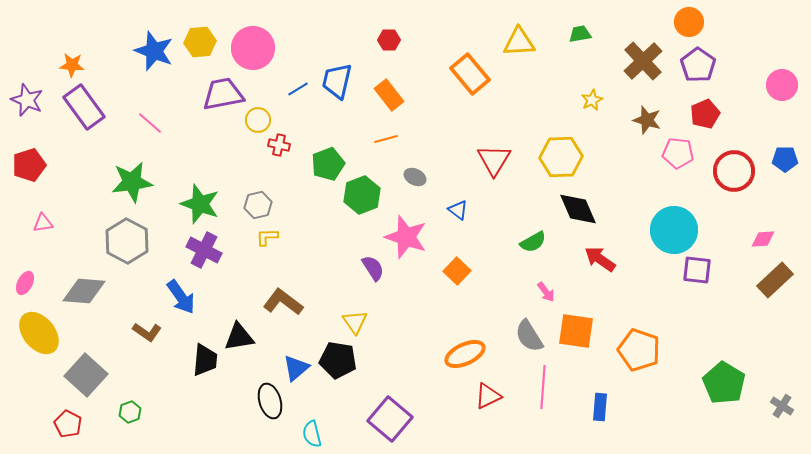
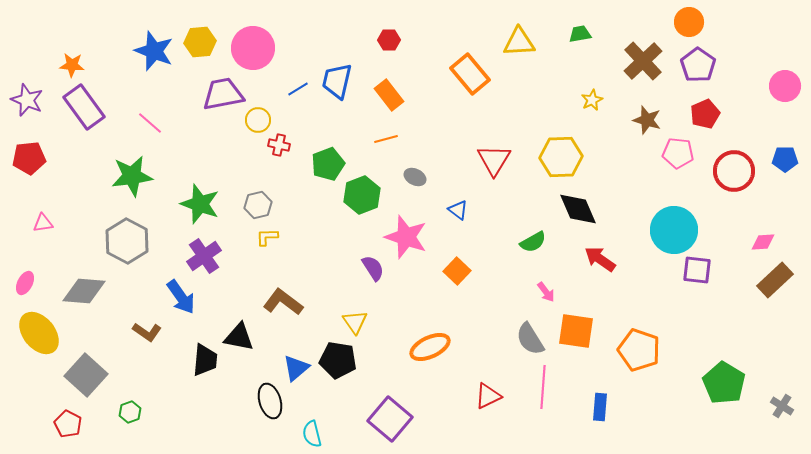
pink circle at (782, 85): moved 3 px right, 1 px down
red pentagon at (29, 165): moved 7 px up; rotated 12 degrees clockwise
green star at (132, 182): moved 6 px up
pink diamond at (763, 239): moved 3 px down
purple cross at (204, 250): moved 6 px down; rotated 28 degrees clockwise
gray semicircle at (529, 336): moved 1 px right, 3 px down
black triangle at (239, 337): rotated 20 degrees clockwise
orange ellipse at (465, 354): moved 35 px left, 7 px up
